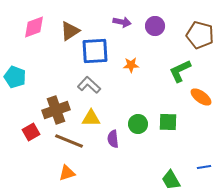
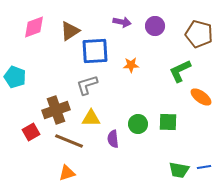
brown pentagon: moved 1 px left, 1 px up
gray L-shape: moved 2 px left; rotated 60 degrees counterclockwise
green trapezoid: moved 8 px right, 10 px up; rotated 50 degrees counterclockwise
